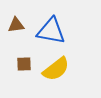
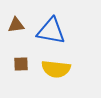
brown square: moved 3 px left
yellow semicircle: rotated 44 degrees clockwise
